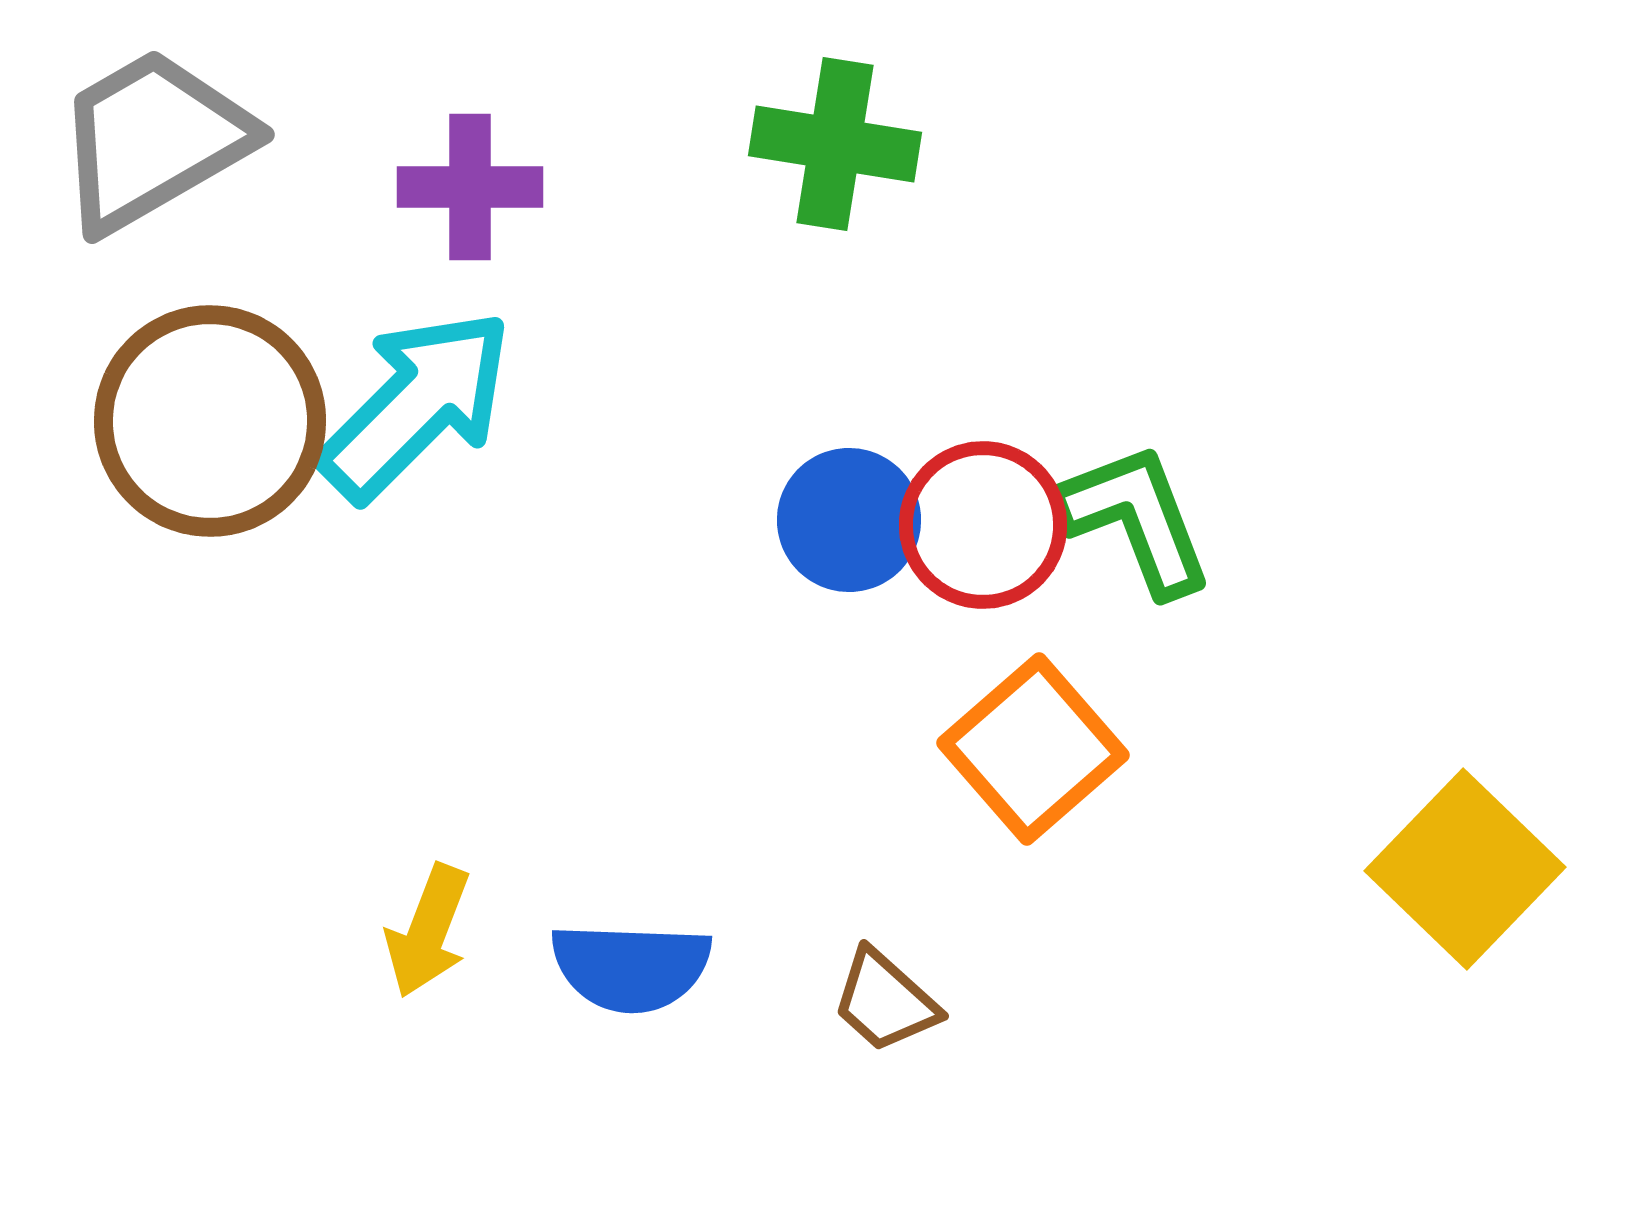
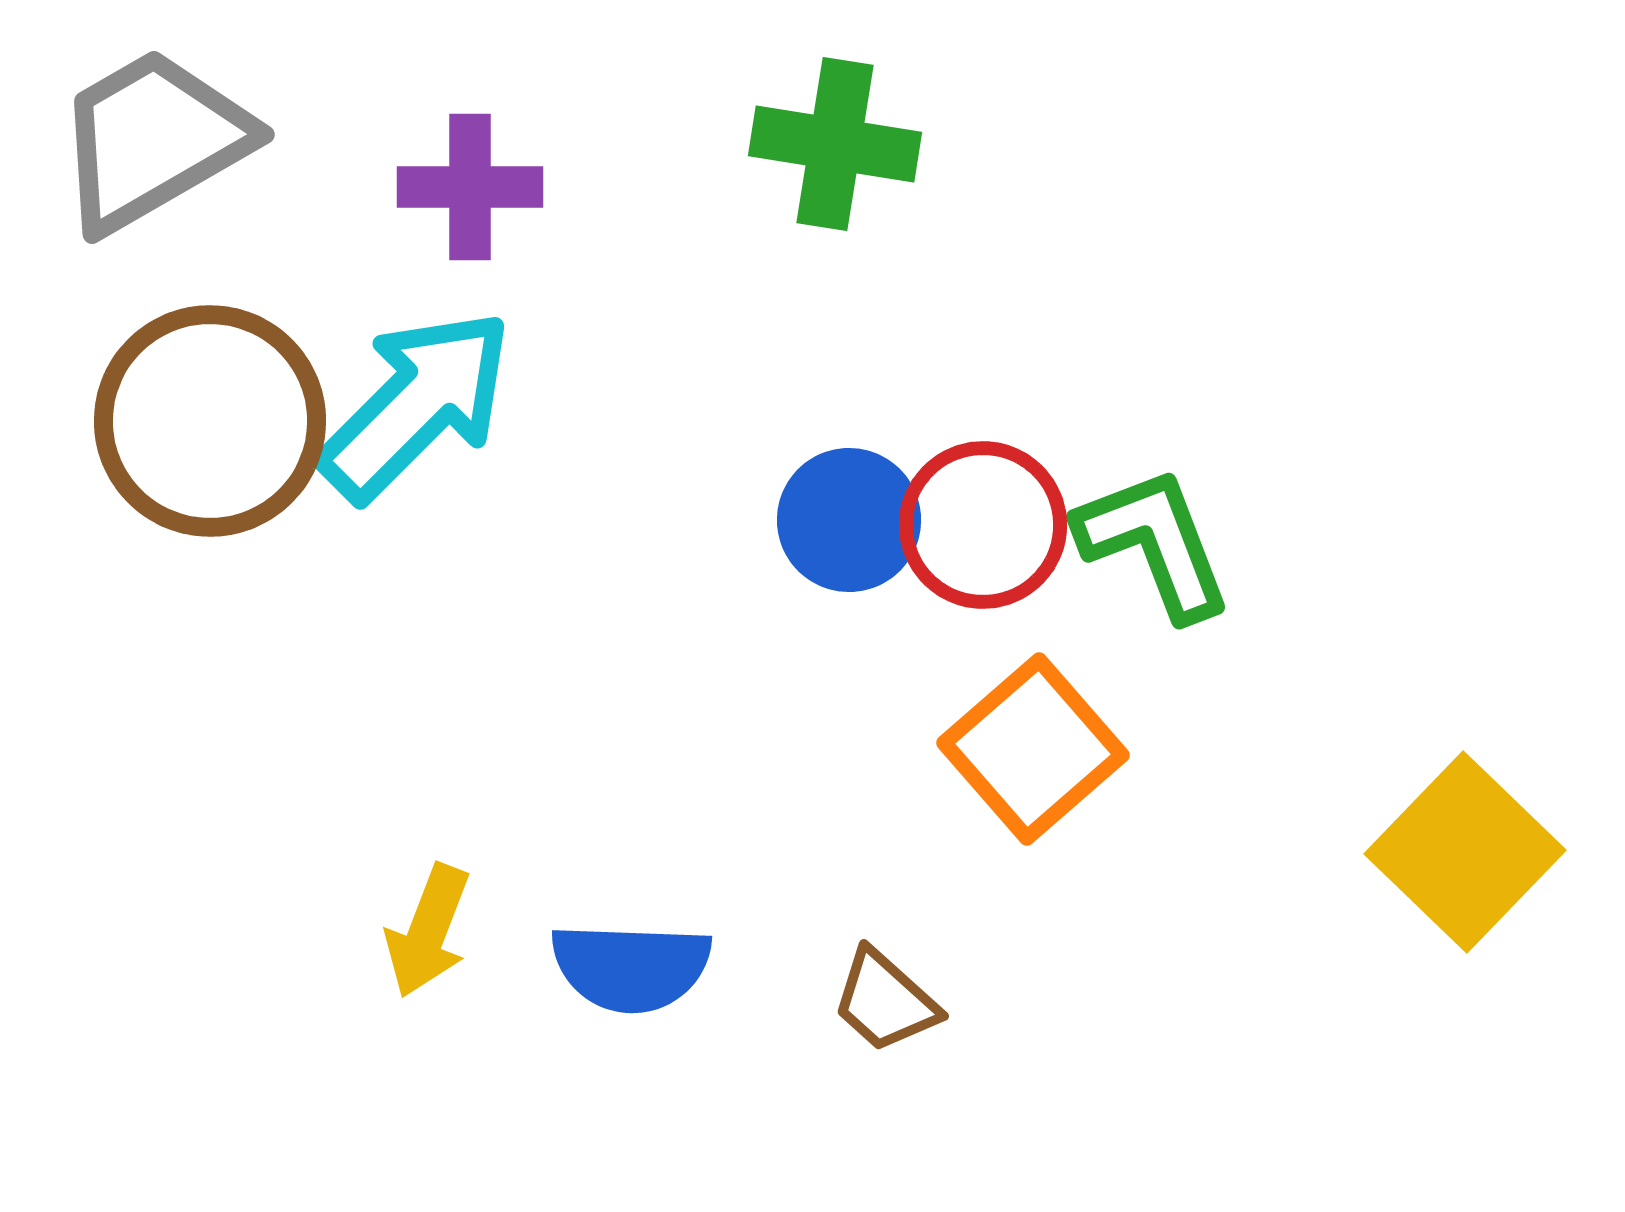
green L-shape: moved 19 px right, 24 px down
yellow square: moved 17 px up
